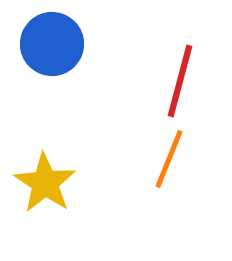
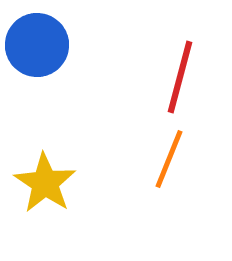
blue circle: moved 15 px left, 1 px down
red line: moved 4 px up
